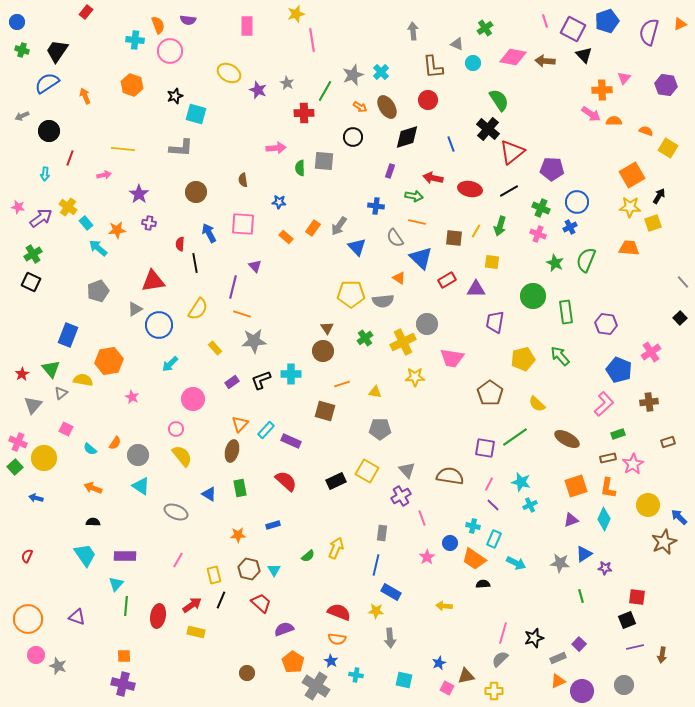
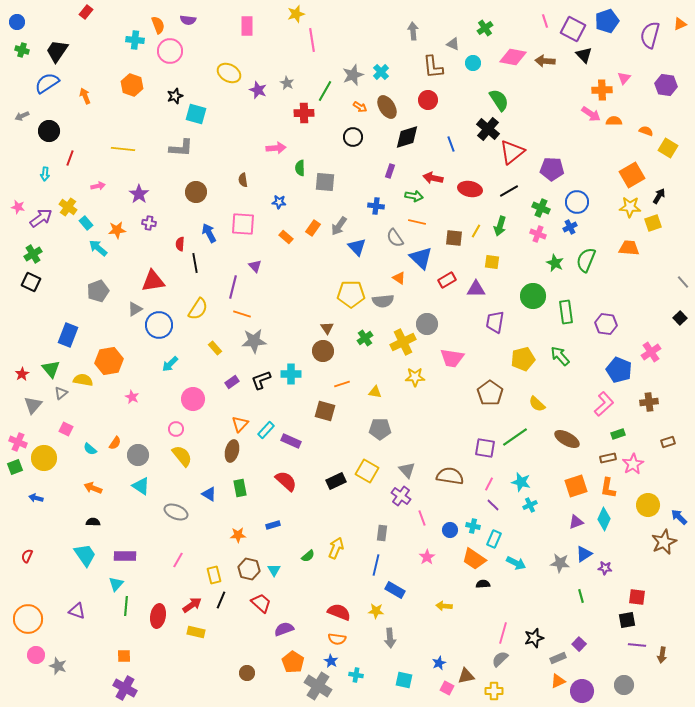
purple semicircle at (649, 32): moved 1 px right, 3 px down
gray triangle at (457, 44): moved 4 px left
gray square at (324, 161): moved 1 px right, 21 px down
pink arrow at (104, 175): moved 6 px left, 11 px down
green square at (15, 467): rotated 21 degrees clockwise
purple cross at (401, 496): rotated 24 degrees counterclockwise
purple triangle at (571, 520): moved 5 px right, 2 px down
blue circle at (450, 543): moved 13 px up
blue rectangle at (391, 592): moved 4 px right, 2 px up
purple triangle at (77, 617): moved 6 px up
black square at (627, 620): rotated 12 degrees clockwise
purple line at (635, 647): moved 2 px right, 2 px up; rotated 18 degrees clockwise
purple cross at (123, 684): moved 2 px right, 4 px down; rotated 15 degrees clockwise
gray cross at (316, 686): moved 2 px right
